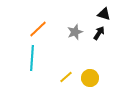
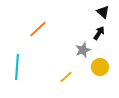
black triangle: moved 1 px left, 2 px up; rotated 24 degrees clockwise
gray star: moved 8 px right, 18 px down
cyan line: moved 15 px left, 9 px down
yellow circle: moved 10 px right, 11 px up
